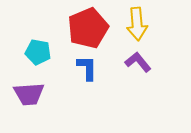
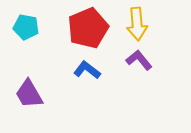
cyan pentagon: moved 12 px left, 25 px up
purple L-shape: moved 1 px right, 2 px up
blue L-shape: moved 2 px down; rotated 52 degrees counterclockwise
purple trapezoid: rotated 64 degrees clockwise
